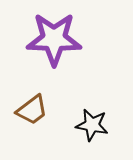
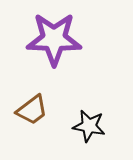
black star: moved 3 px left, 1 px down
